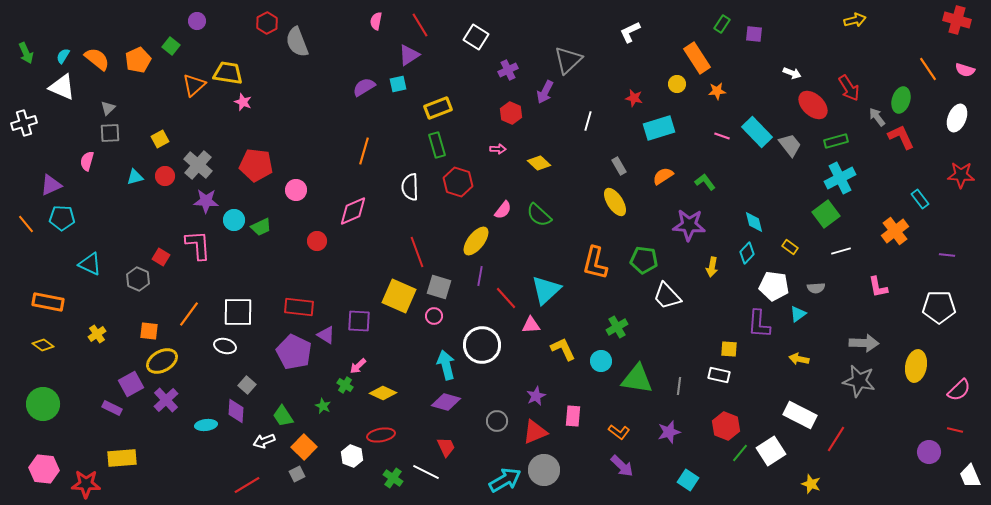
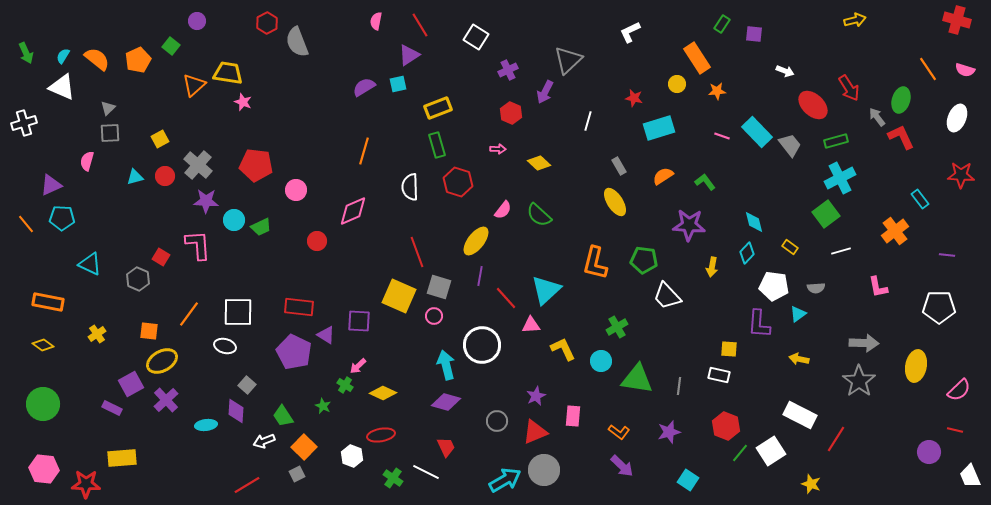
white arrow at (792, 73): moved 7 px left, 2 px up
gray star at (859, 381): rotated 24 degrees clockwise
